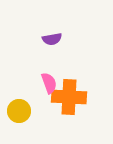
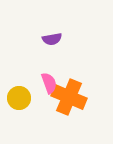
orange cross: rotated 20 degrees clockwise
yellow circle: moved 13 px up
